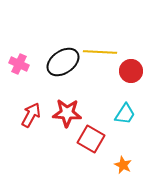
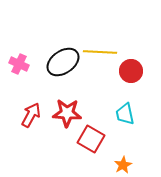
cyan trapezoid: rotated 135 degrees clockwise
orange star: rotated 18 degrees clockwise
